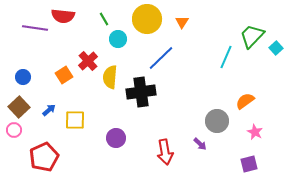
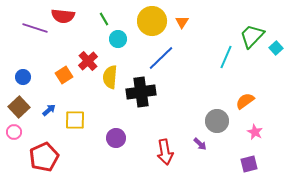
yellow circle: moved 5 px right, 2 px down
purple line: rotated 10 degrees clockwise
pink circle: moved 2 px down
